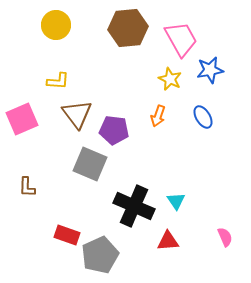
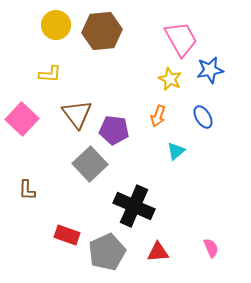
brown hexagon: moved 26 px left, 3 px down
yellow L-shape: moved 8 px left, 7 px up
pink square: rotated 24 degrees counterclockwise
gray square: rotated 24 degrees clockwise
brown L-shape: moved 3 px down
cyan triangle: moved 50 px up; rotated 24 degrees clockwise
pink semicircle: moved 14 px left, 11 px down
red triangle: moved 10 px left, 11 px down
gray pentagon: moved 7 px right, 3 px up
